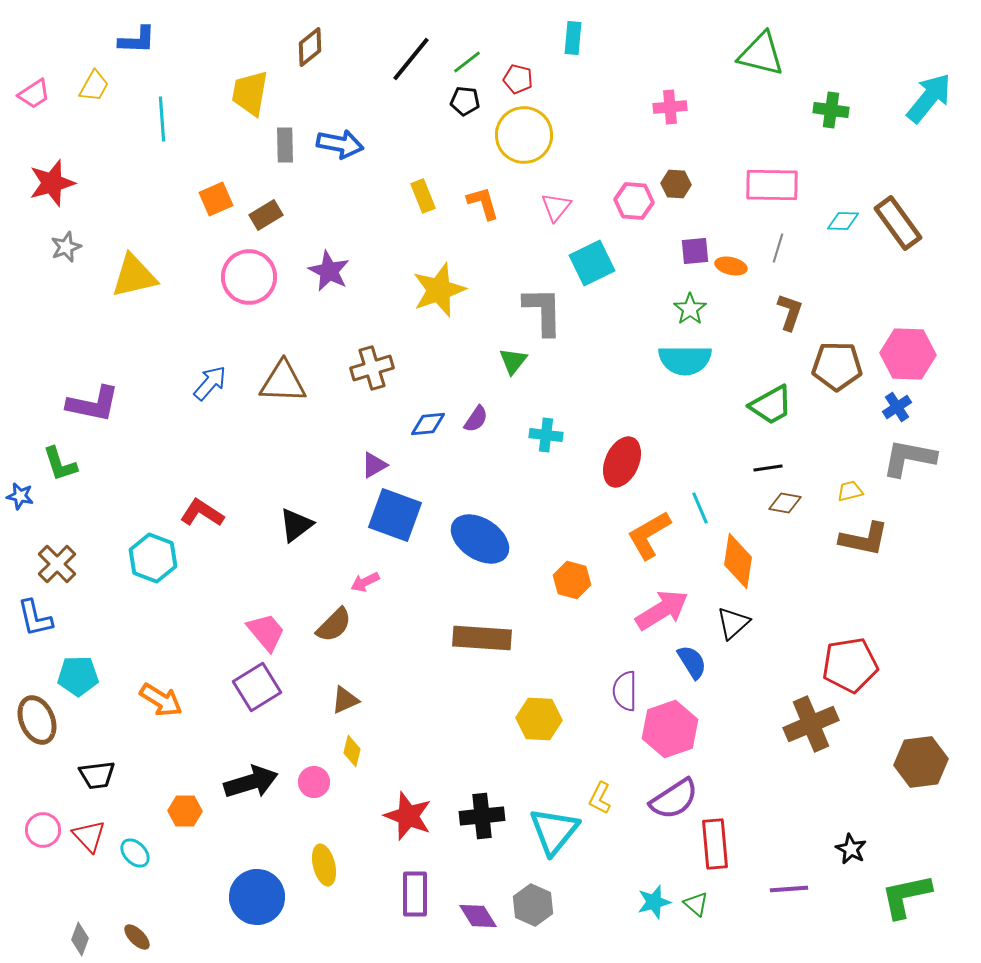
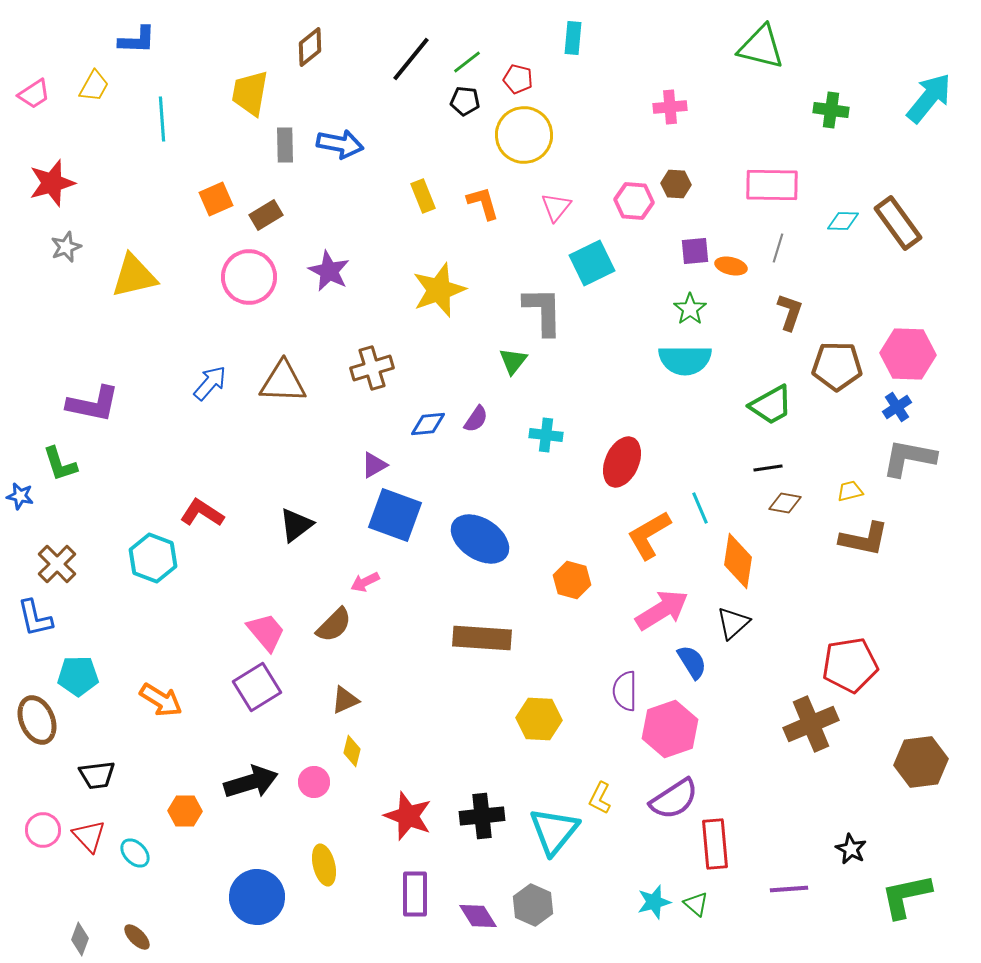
green triangle at (761, 54): moved 7 px up
